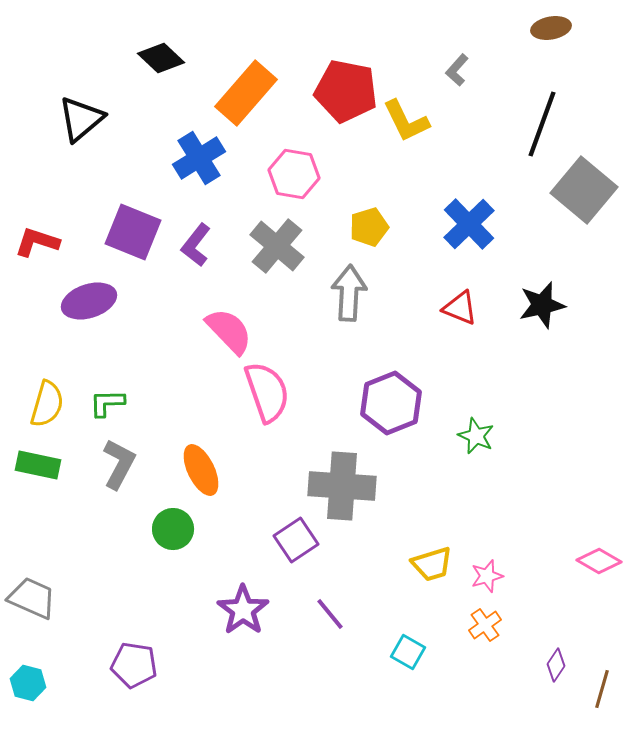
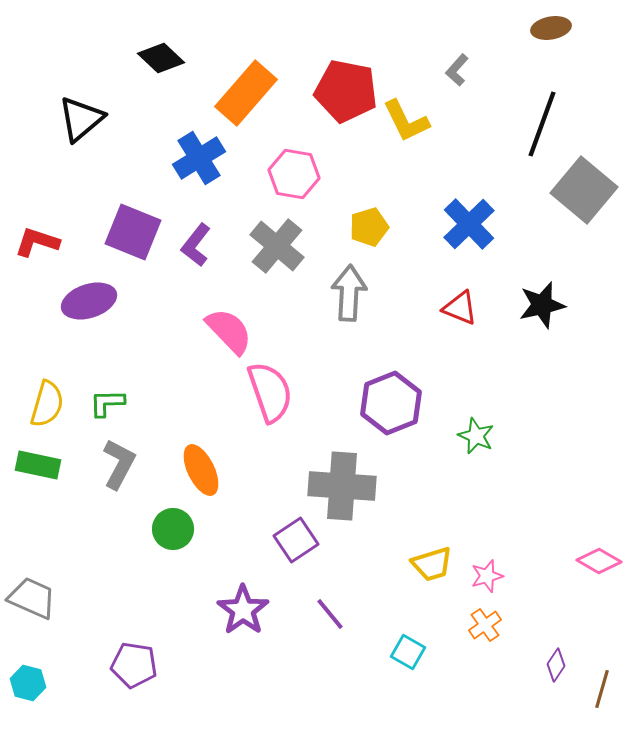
pink semicircle at (267, 392): moved 3 px right
